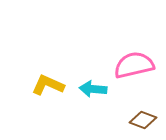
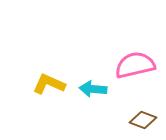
pink semicircle: moved 1 px right
yellow L-shape: moved 1 px right, 1 px up
